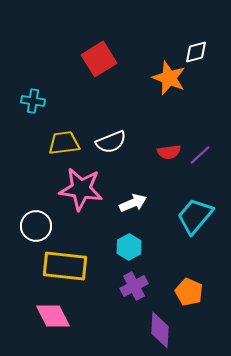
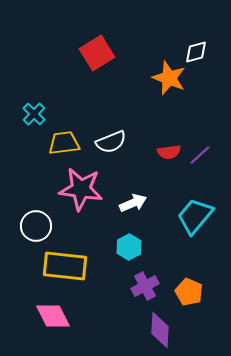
red square: moved 2 px left, 6 px up
cyan cross: moved 1 px right, 13 px down; rotated 35 degrees clockwise
purple cross: moved 11 px right
